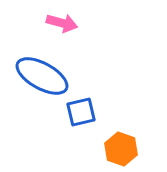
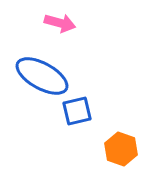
pink arrow: moved 2 px left
blue square: moved 4 px left, 1 px up
